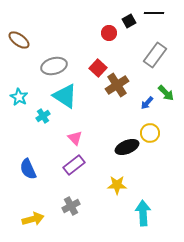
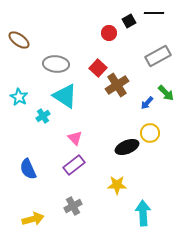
gray rectangle: moved 3 px right, 1 px down; rotated 25 degrees clockwise
gray ellipse: moved 2 px right, 2 px up; rotated 20 degrees clockwise
gray cross: moved 2 px right
